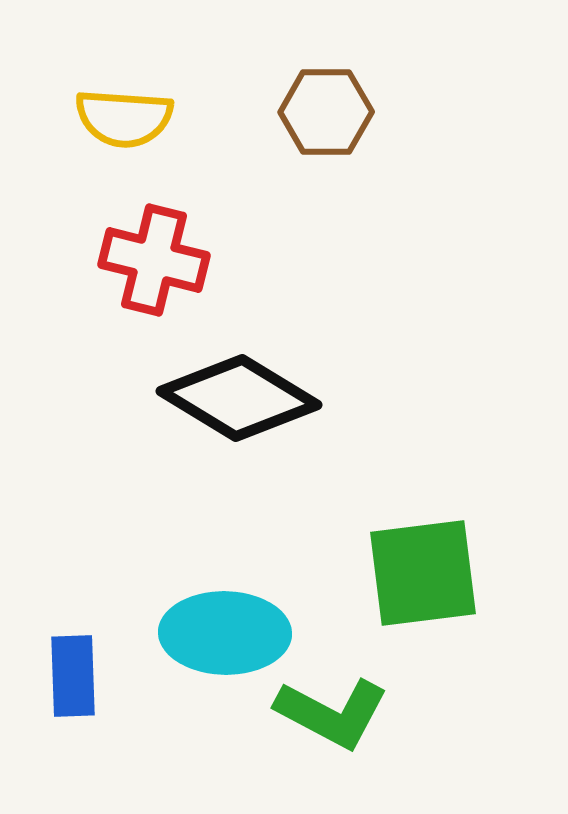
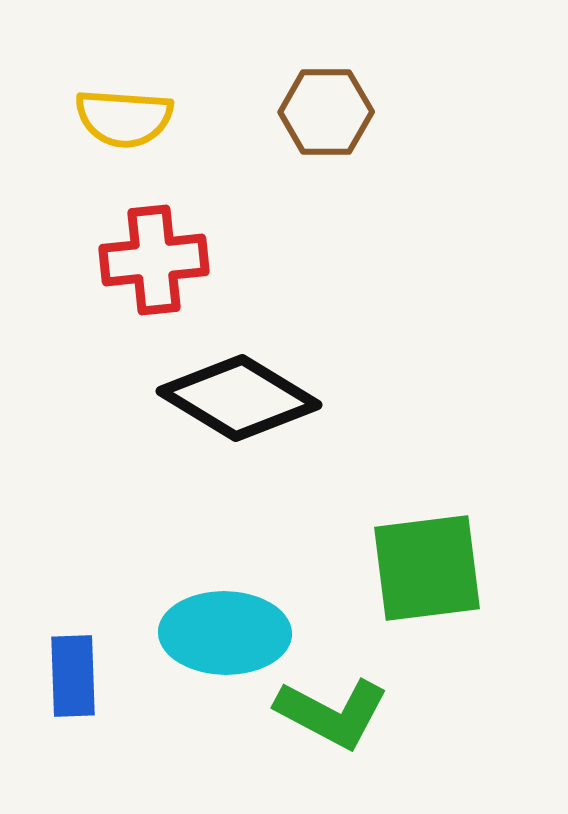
red cross: rotated 20 degrees counterclockwise
green square: moved 4 px right, 5 px up
